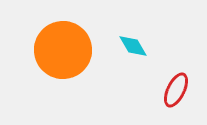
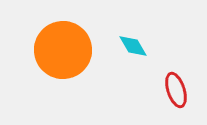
red ellipse: rotated 44 degrees counterclockwise
